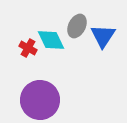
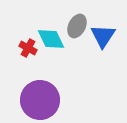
cyan diamond: moved 1 px up
